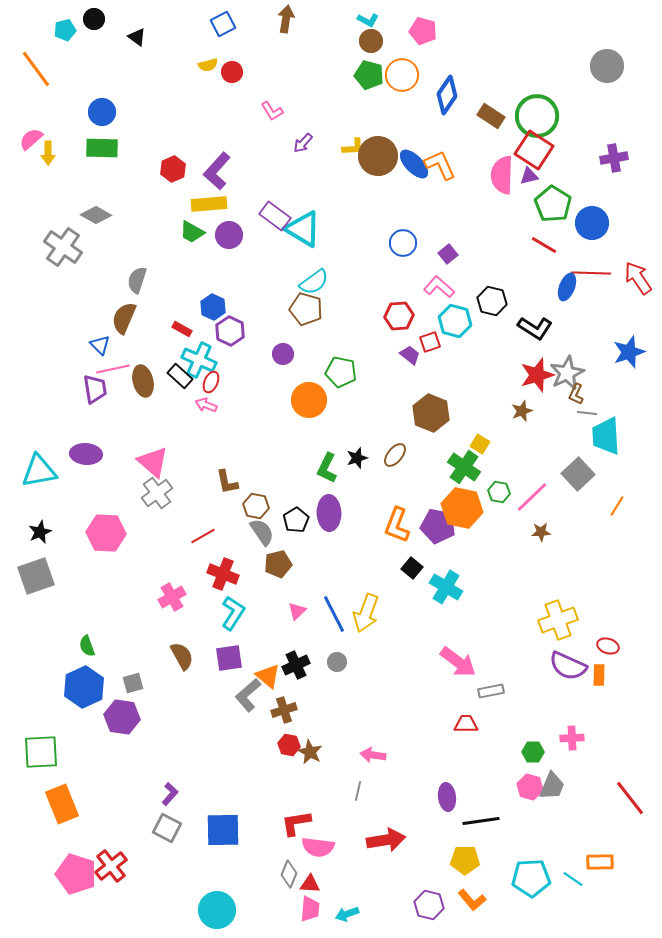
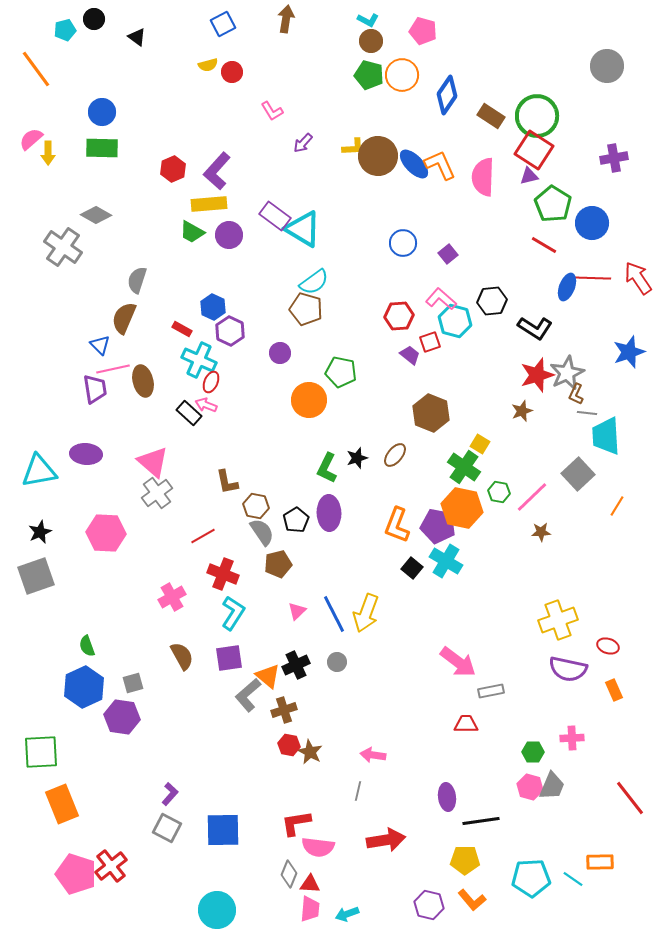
pink semicircle at (502, 175): moved 19 px left, 2 px down
red line at (591, 273): moved 5 px down
pink L-shape at (439, 287): moved 2 px right, 12 px down
black hexagon at (492, 301): rotated 20 degrees counterclockwise
purple circle at (283, 354): moved 3 px left, 1 px up
black rectangle at (180, 376): moved 9 px right, 37 px down
cyan cross at (446, 587): moved 26 px up
purple semicircle at (568, 666): moved 3 px down; rotated 12 degrees counterclockwise
orange rectangle at (599, 675): moved 15 px right, 15 px down; rotated 25 degrees counterclockwise
